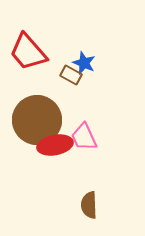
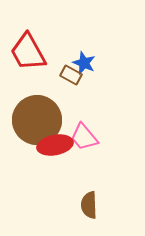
red trapezoid: rotated 12 degrees clockwise
pink trapezoid: rotated 16 degrees counterclockwise
